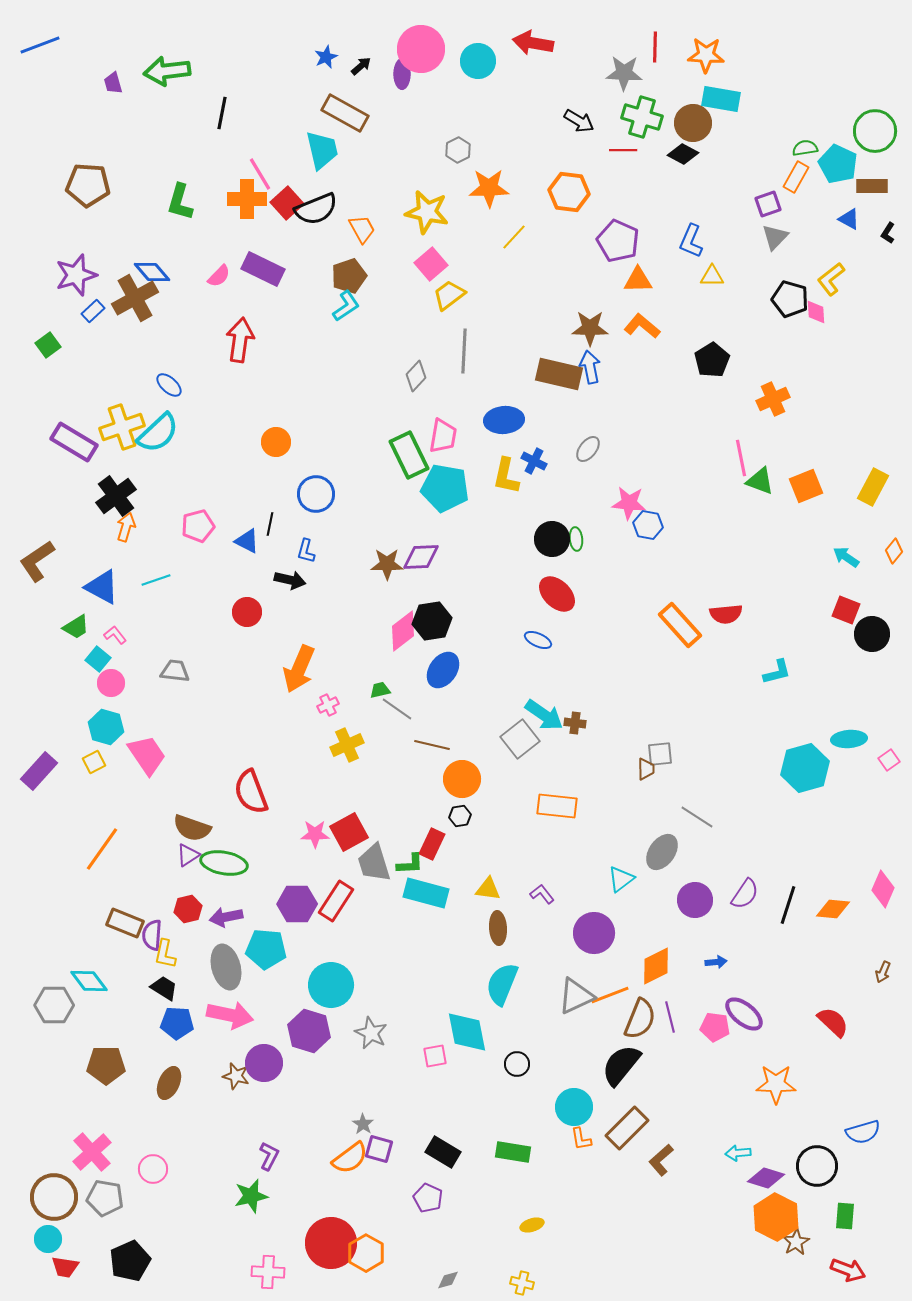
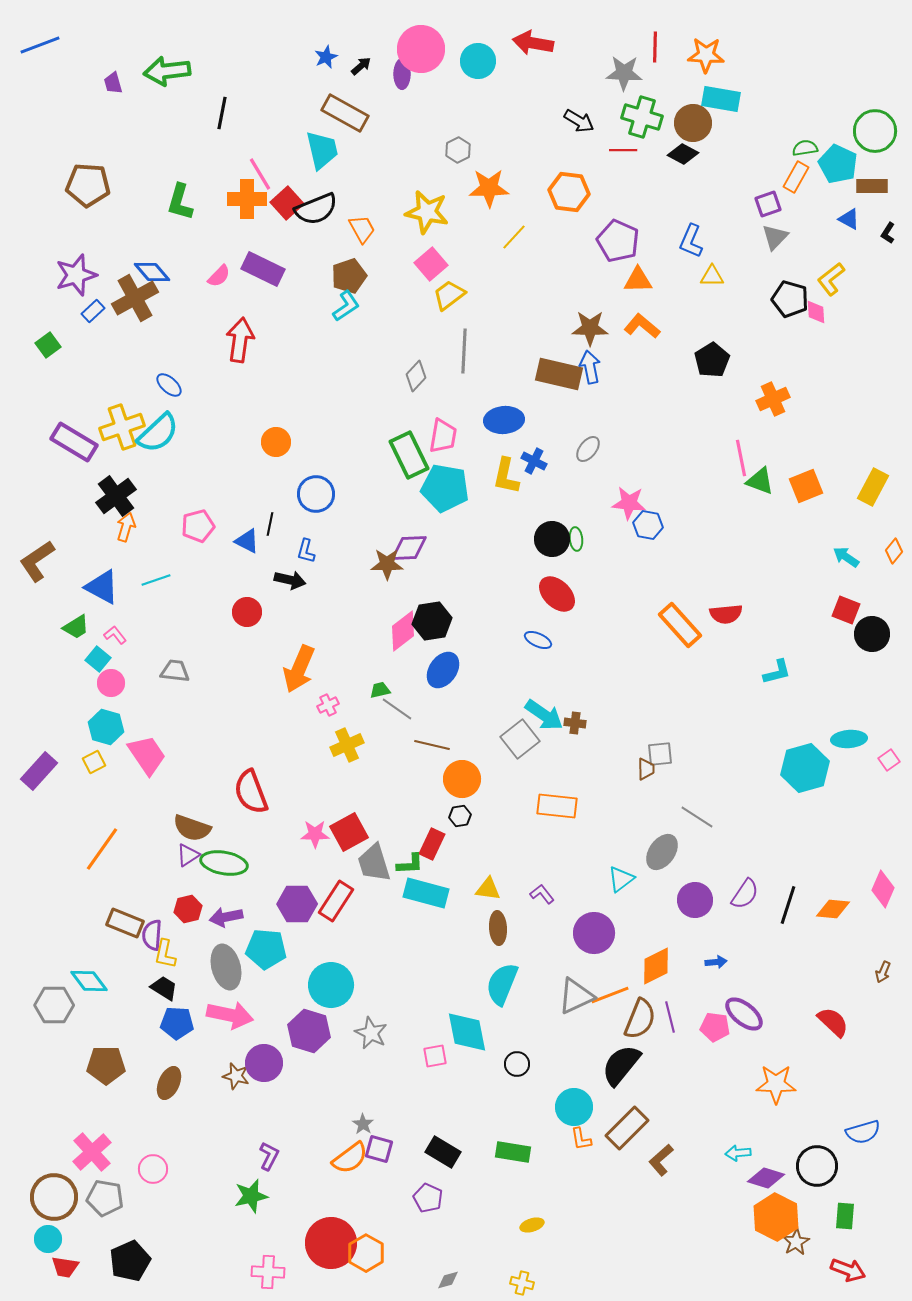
purple diamond at (421, 557): moved 12 px left, 9 px up
